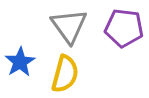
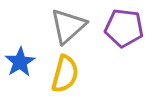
gray triangle: moved 1 px left; rotated 24 degrees clockwise
